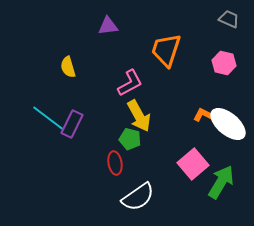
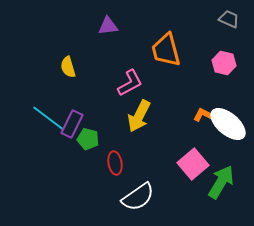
orange trapezoid: rotated 33 degrees counterclockwise
yellow arrow: rotated 56 degrees clockwise
green pentagon: moved 42 px left
